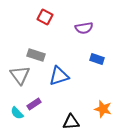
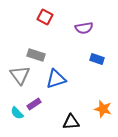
blue triangle: moved 3 px left, 3 px down
